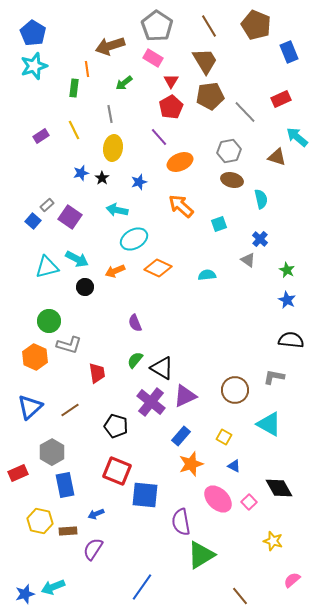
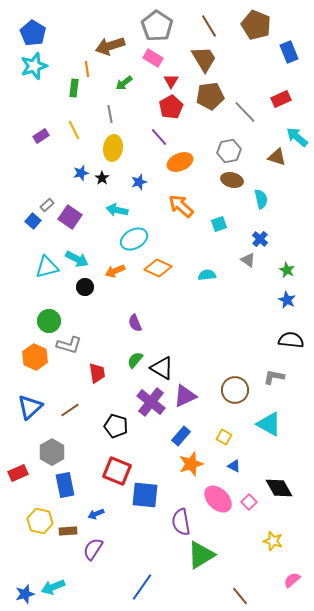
brown trapezoid at (205, 61): moved 1 px left, 2 px up
